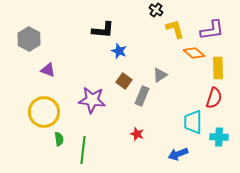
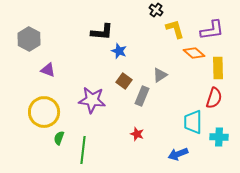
black L-shape: moved 1 px left, 2 px down
green semicircle: moved 1 px up; rotated 152 degrees counterclockwise
